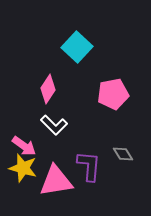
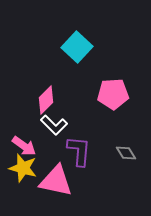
pink diamond: moved 2 px left, 11 px down; rotated 12 degrees clockwise
pink pentagon: rotated 8 degrees clockwise
gray diamond: moved 3 px right, 1 px up
purple L-shape: moved 10 px left, 15 px up
pink triangle: rotated 21 degrees clockwise
